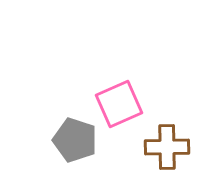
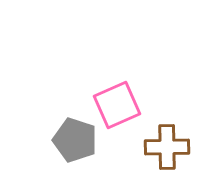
pink square: moved 2 px left, 1 px down
